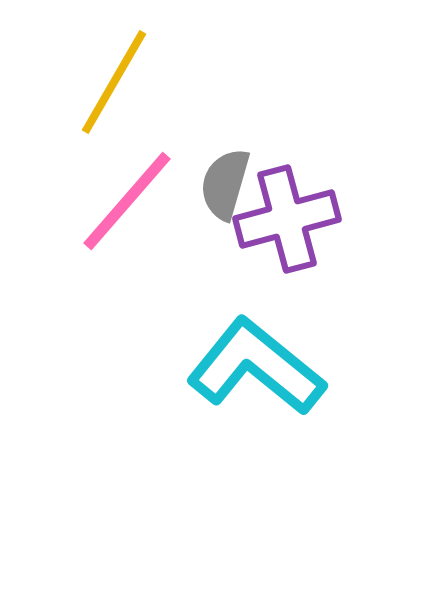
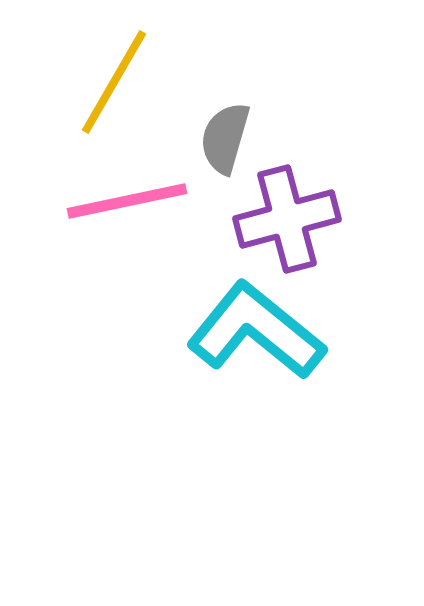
gray semicircle: moved 46 px up
pink line: rotated 37 degrees clockwise
cyan L-shape: moved 36 px up
